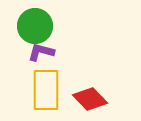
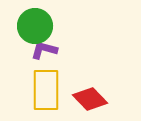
purple L-shape: moved 3 px right, 2 px up
